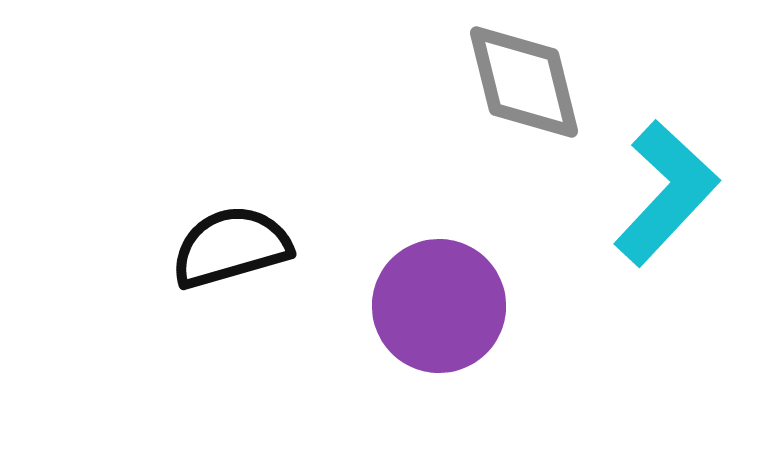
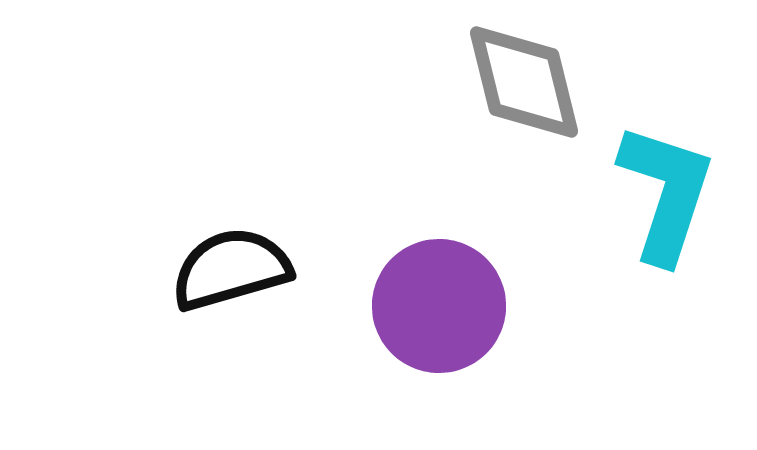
cyan L-shape: rotated 25 degrees counterclockwise
black semicircle: moved 22 px down
